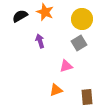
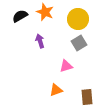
yellow circle: moved 4 px left
